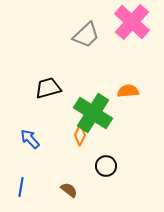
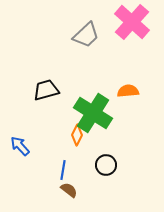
black trapezoid: moved 2 px left, 2 px down
orange diamond: moved 3 px left
blue arrow: moved 10 px left, 7 px down
black circle: moved 1 px up
blue line: moved 42 px right, 17 px up
